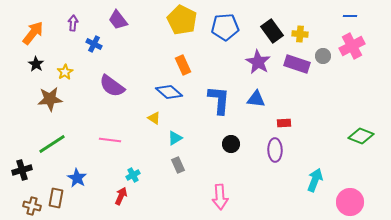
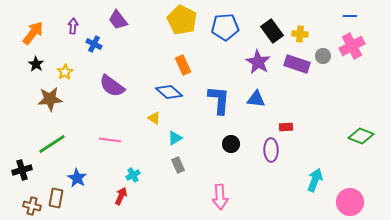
purple arrow: moved 3 px down
red rectangle: moved 2 px right, 4 px down
purple ellipse: moved 4 px left
